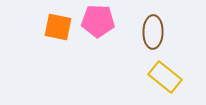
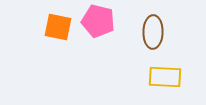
pink pentagon: rotated 12 degrees clockwise
yellow rectangle: rotated 36 degrees counterclockwise
